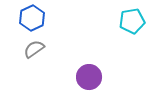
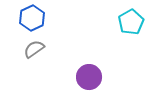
cyan pentagon: moved 1 px left, 1 px down; rotated 20 degrees counterclockwise
